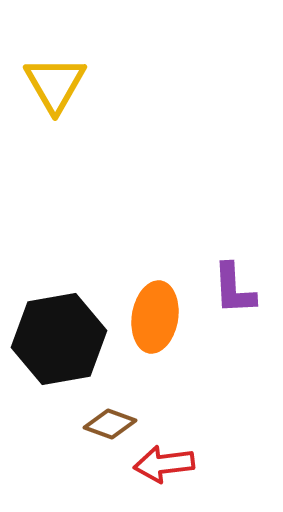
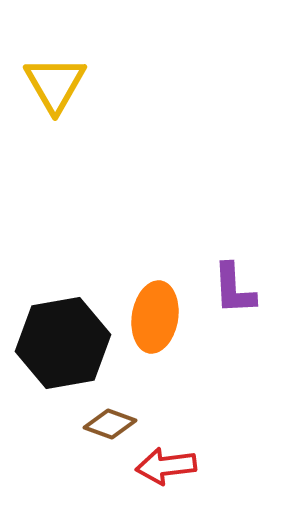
black hexagon: moved 4 px right, 4 px down
red arrow: moved 2 px right, 2 px down
